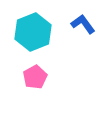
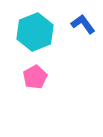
cyan hexagon: moved 2 px right
